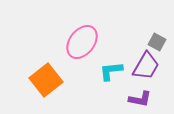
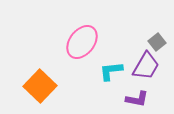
gray square: rotated 24 degrees clockwise
orange square: moved 6 px left, 6 px down; rotated 8 degrees counterclockwise
purple L-shape: moved 3 px left
